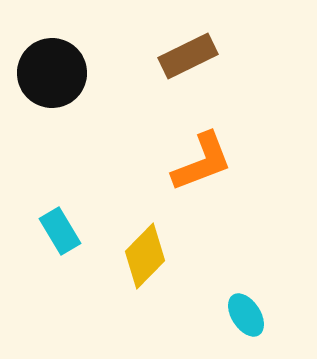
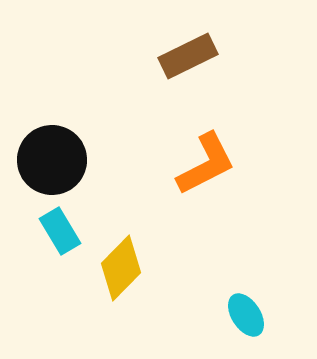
black circle: moved 87 px down
orange L-shape: moved 4 px right, 2 px down; rotated 6 degrees counterclockwise
yellow diamond: moved 24 px left, 12 px down
